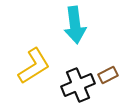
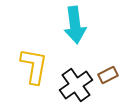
yellow L-shape: rotated 48 degrees counterclockwise
black cross: moved 2 px left; rotated 12 degrees counterclockwise
